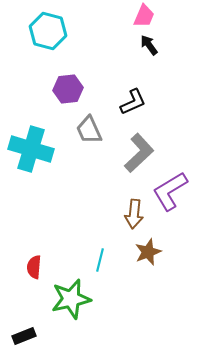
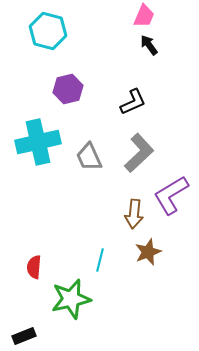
purple hexagon: rotated 8 degrees counterclockwise
gray trapezoid: moved 27 px down
cyan cross: moved 7 px right, 7 px up; rotated 30 degrees counterclockwise
purple L-shape: moved 1 px right, 4 px down
